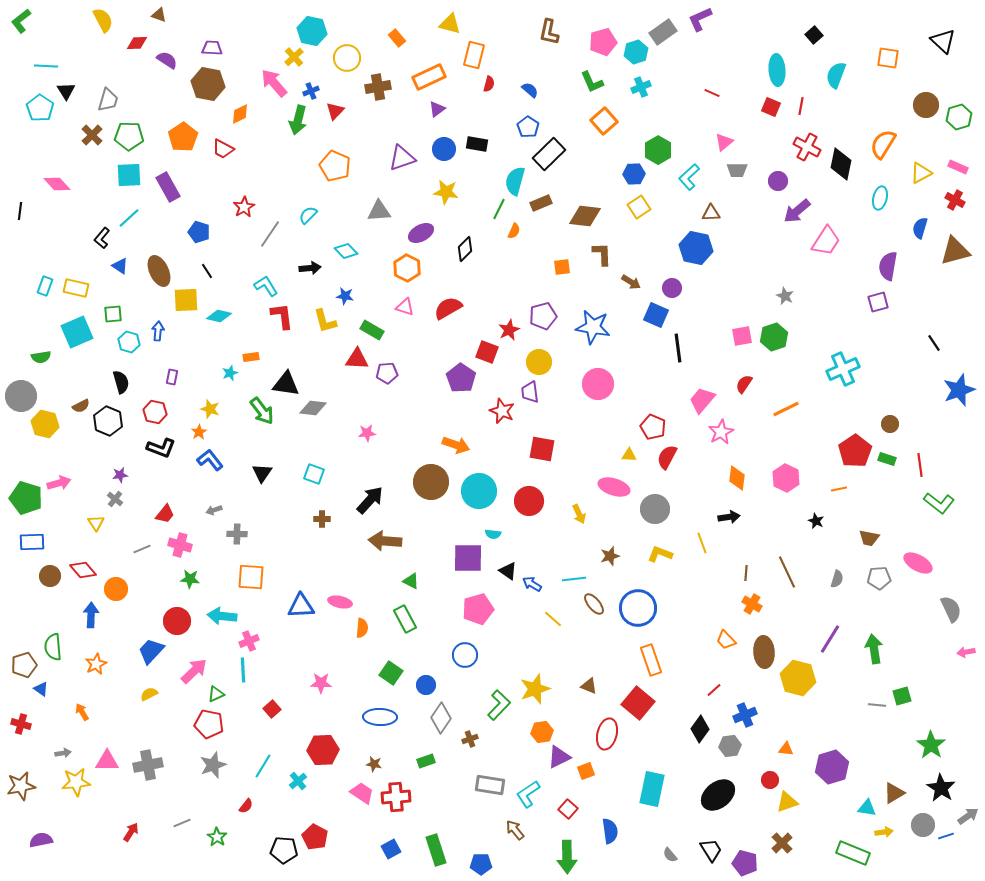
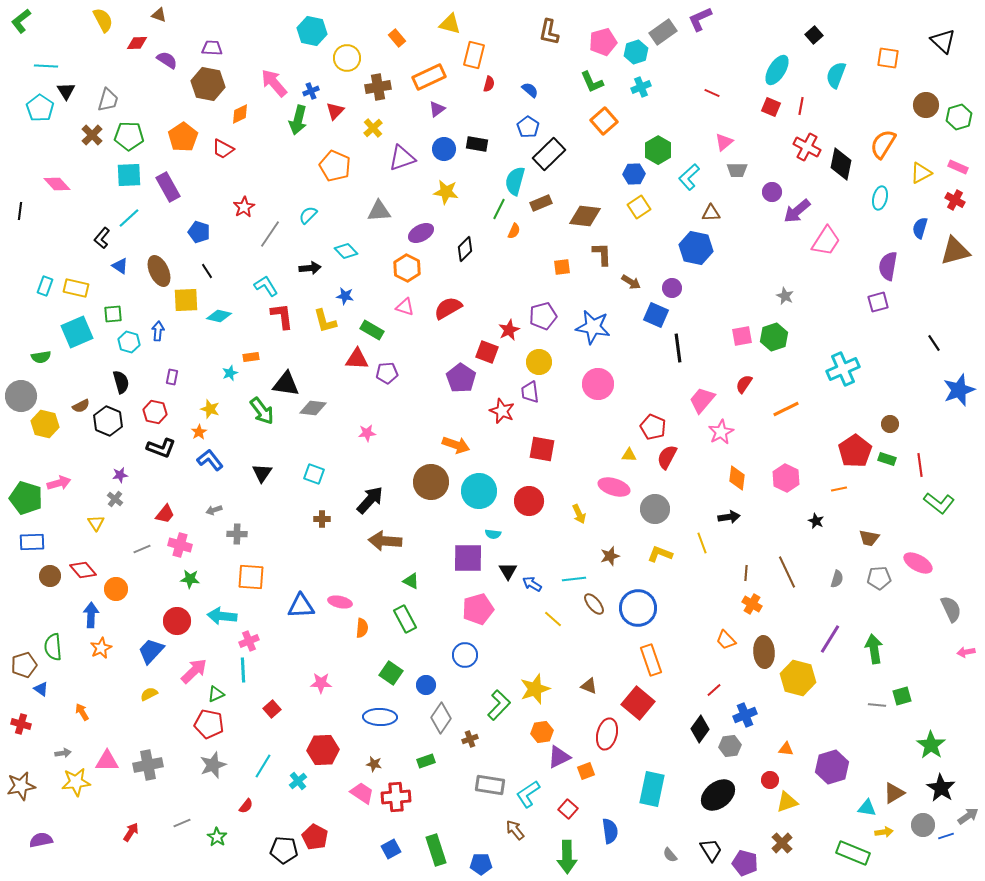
yellow cross at (294, 57): moved 79 px right, 71 px down
cyan ellipse at (777, 70): rotated 36 degrees clockwise
purple circle at (778, 181): moved 6 px left, 11 px down
black triangle at (508, 571): rotated 24 degrees clockwise
orange star at (96, 664): moved 5 px right, 16 px up
